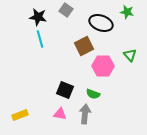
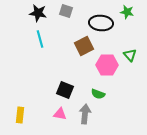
gray square: moved 1 px down; rotated 16 degrees counterclockwise
black star: moved 4 px up
black ellipse: rotated 15 degrees counterclockwise
pink hexagon: moved 4 px right, 1 px up
green semicircle: moved 5 px right
yellow rectangle: rotated 63 degrees counterclockwise
